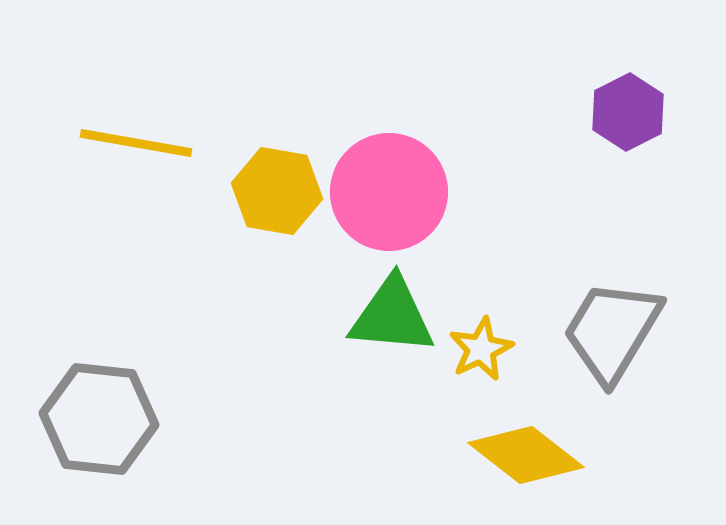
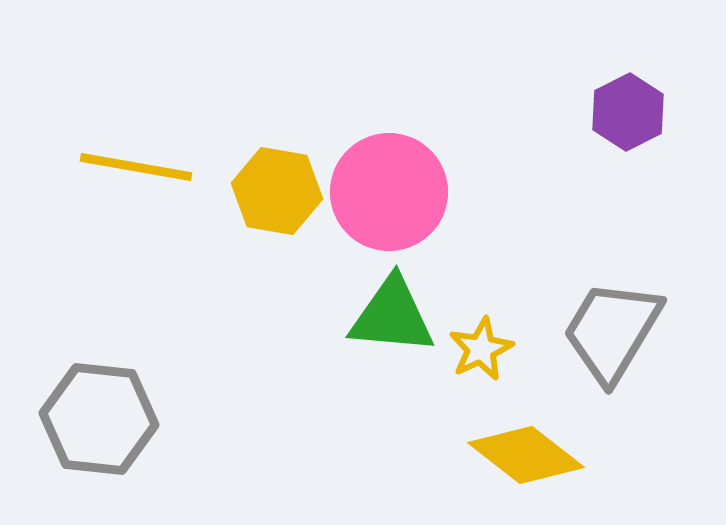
yellow line: moved 24 px down
